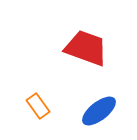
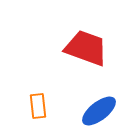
orange rectangle: rotated 30 degrees clockwise
